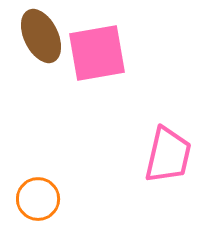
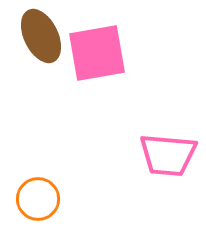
pink trapezoid: rotated 82 degrees clockwise
